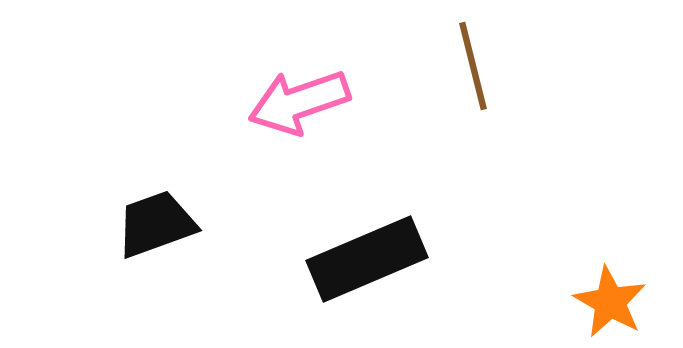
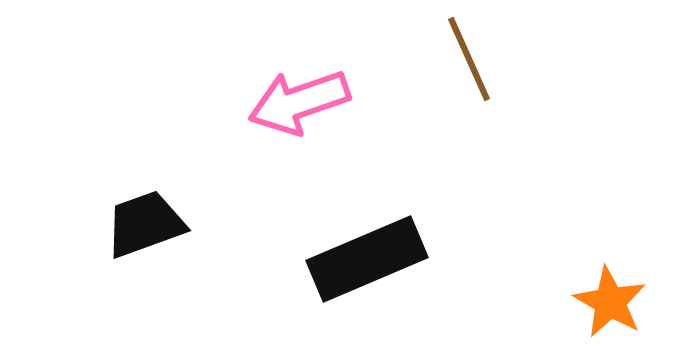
brown line: moved 4 px left, 7 px up; rotated 10 degrees counterclockwise
black trapezoid: moved 11 px left
